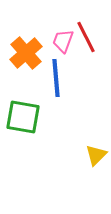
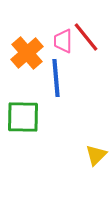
red line: rotated 12 degrees counterclockwise
pink trapezoid: rotated 20 degrees counterclockwise
orange cross: moved 1 px right
green square: rotated 9 degrees counterclockwise
